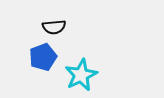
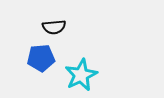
blue pentagon: moved 2 px left, 1 px down; rotated 16 degrees clockwise
